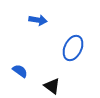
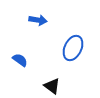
blue semicircle: moved 11 px up
